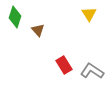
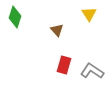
brown triangle: moved 19 px right
red rectangle: rotated 48 degrees clockwise
